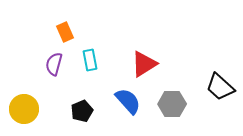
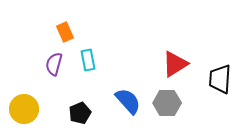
cyan rectangle: moved 2 px left
red triangle: moved 31 px right
black trapezoid: moved 8 px up; rotated 52 degrees clockwise
gray hexagon: moved 5 px left, 1 px up
black pentagon: moved 2 px left, 2 px down
